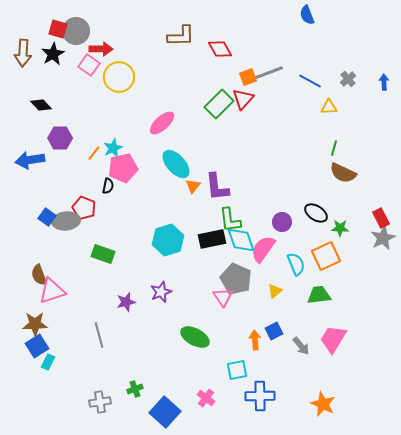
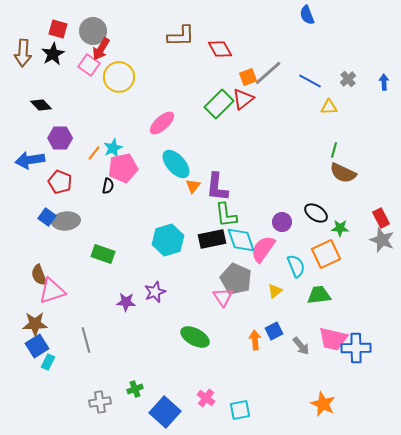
gray circle at (76, 31): moved 17 px right
red arrow at (101, 49): rotated 120 degrees clockwise
gray line at (268, 73): rotated 20 degrees counterclockwise
red triangle at (243, 99): rotated 10 degrees clockwise
green line at (334, 148): moved 2 px down
purple L-shape at (217, 187): rotated 12 degrees clockwise
red pentagon at (84, 208): moved 24 px left, 26 px up
green L-shape at (230, 220): moved 4 px left, 5 px up
gray star at (383, 238): moved 1 px left, 2 px down; rotated 25 degrees counterclockwise
orange square at (326, 256): moved 2 px up
cyan semicircle at (296, 264): moved 2 px down
purple star at (161, 292): moved 6 px left
purple star at (126, 302): rotated 18 degrees clockwise
gray line at (99, 335): moved 13 px left, 5 px down
pink trapezoid at (333, 339): rotated 108 degrees counterclockwise
cyan square at (237, 370): moved 3 px right, 40 px down
blue cross at (260, 396): moved 96 px right, 48 px up
